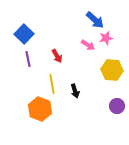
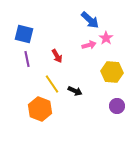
blue arrow: moved 5 px left
blue square: rotated 30 degrees counterclockwise
pink star: rotated 24 degrees counterclockwise
pink arrow: moved 1 px right; rotated 48 degrees counterclockwise
purple line: moved 1 px left
yellow hexagon: moved 2 px down
yellow line: rotated 24 degrees counterclockwise
black arrow: rotated 48 degrees counterclockwise
